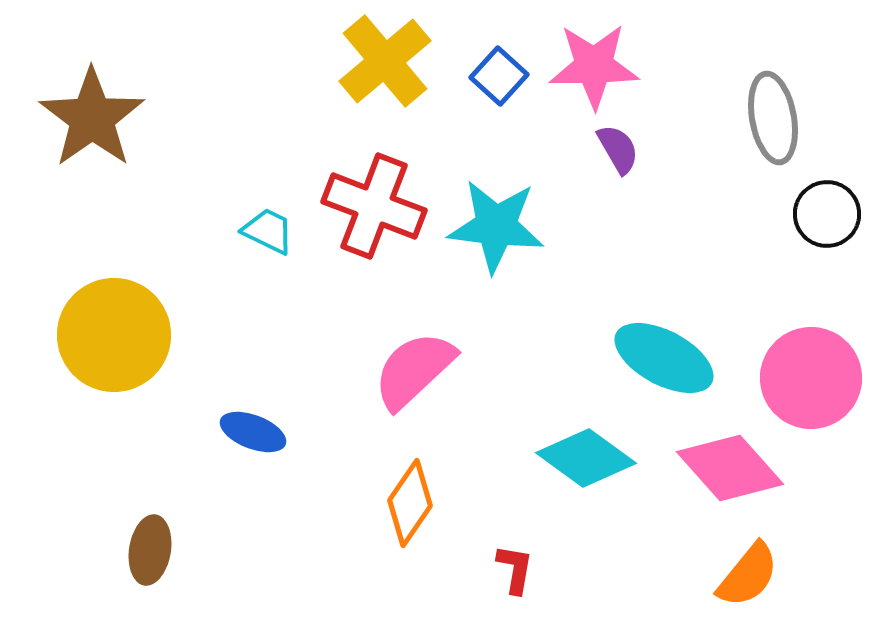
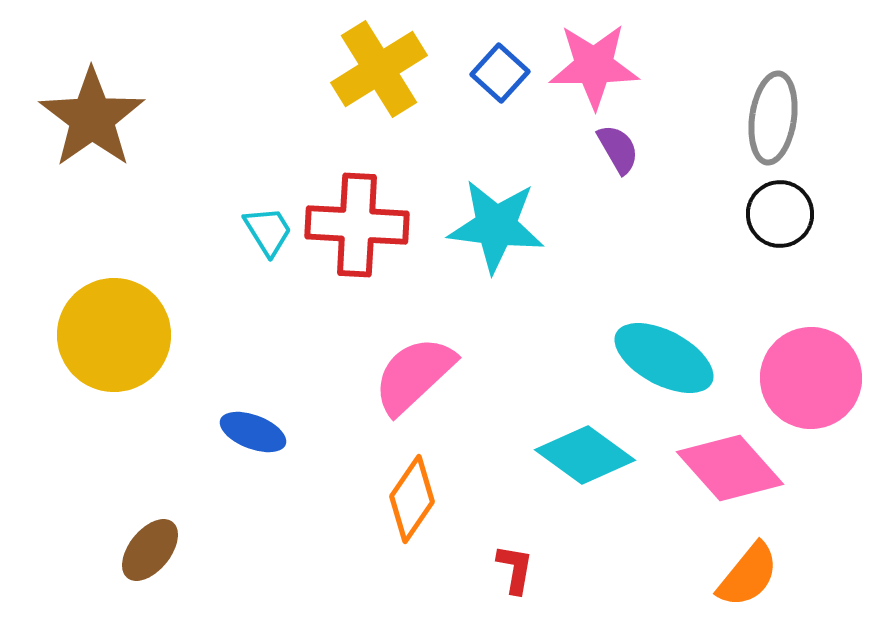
yellow cross: moved 6 px left, 8 px down; rotated 8 degrees clockwise
blue square: moved 1 px right, 3 px up
gray ellipse: rotated 18 degrees clockwise
red cross: moved 17 px left, 19 px down; rotated 18 degrees counterclockwise
black circle: moved 47 px left
cyan trapezoid: rotated 32 degrees clockwise
pink semicircle: moved 5 px down
cyan diamond: moved 1 px left, 3 px up
orange diamond: moved 2 px right, 4 px up
brown ellipse: rotated 30 degrees clockwise
